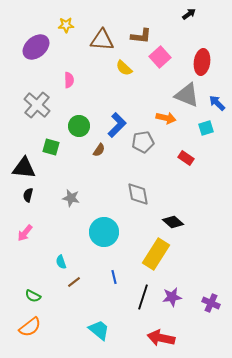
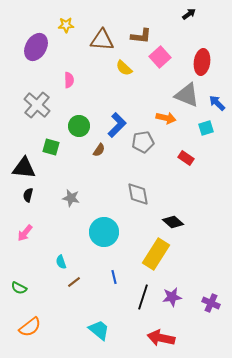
purple ellipse: rotated 20 degrees counterclockwise
green semicircle: moved 14 px left, 8 px up
